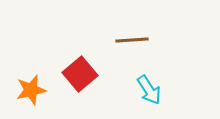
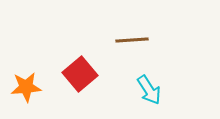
orange star: moved 5 px left, 3 px up; rotated 8 degrees clockwise
